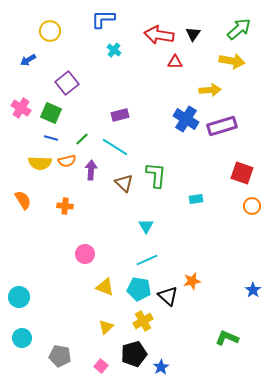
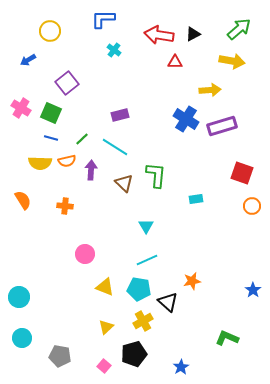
black triangle at (193, 34): rotated 28 degrees clockwise
black triangle at (168, 296): moved 6 px down
pink square at (101, 366): moved 3 px right
blue star at (161, 367): moved 20 px right
